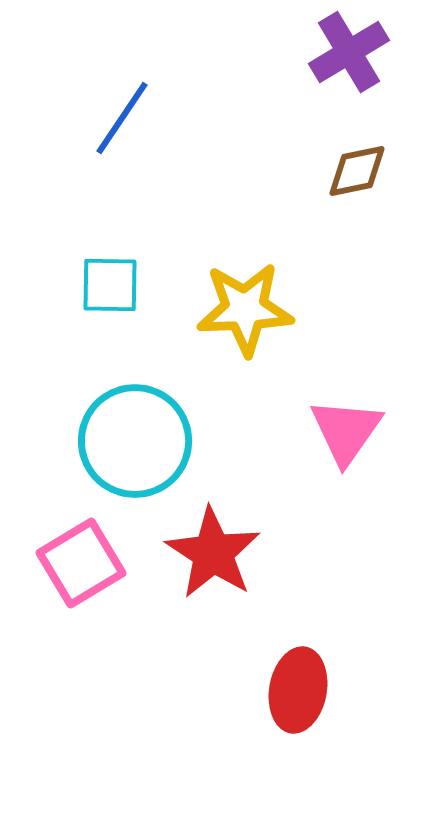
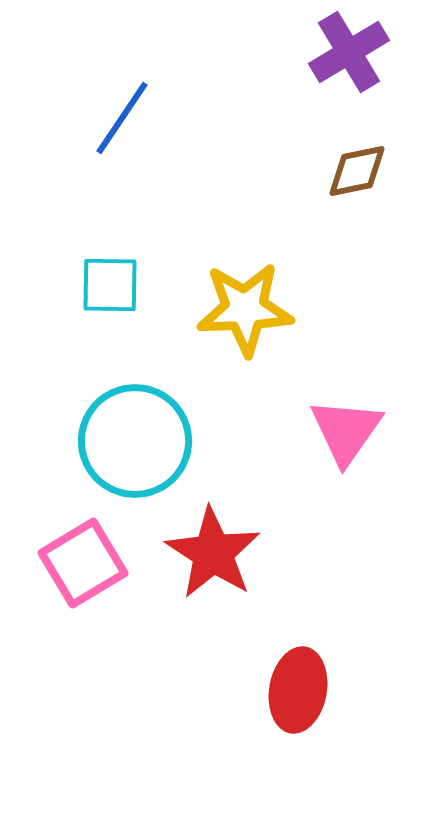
pink square: moved 2 px right
